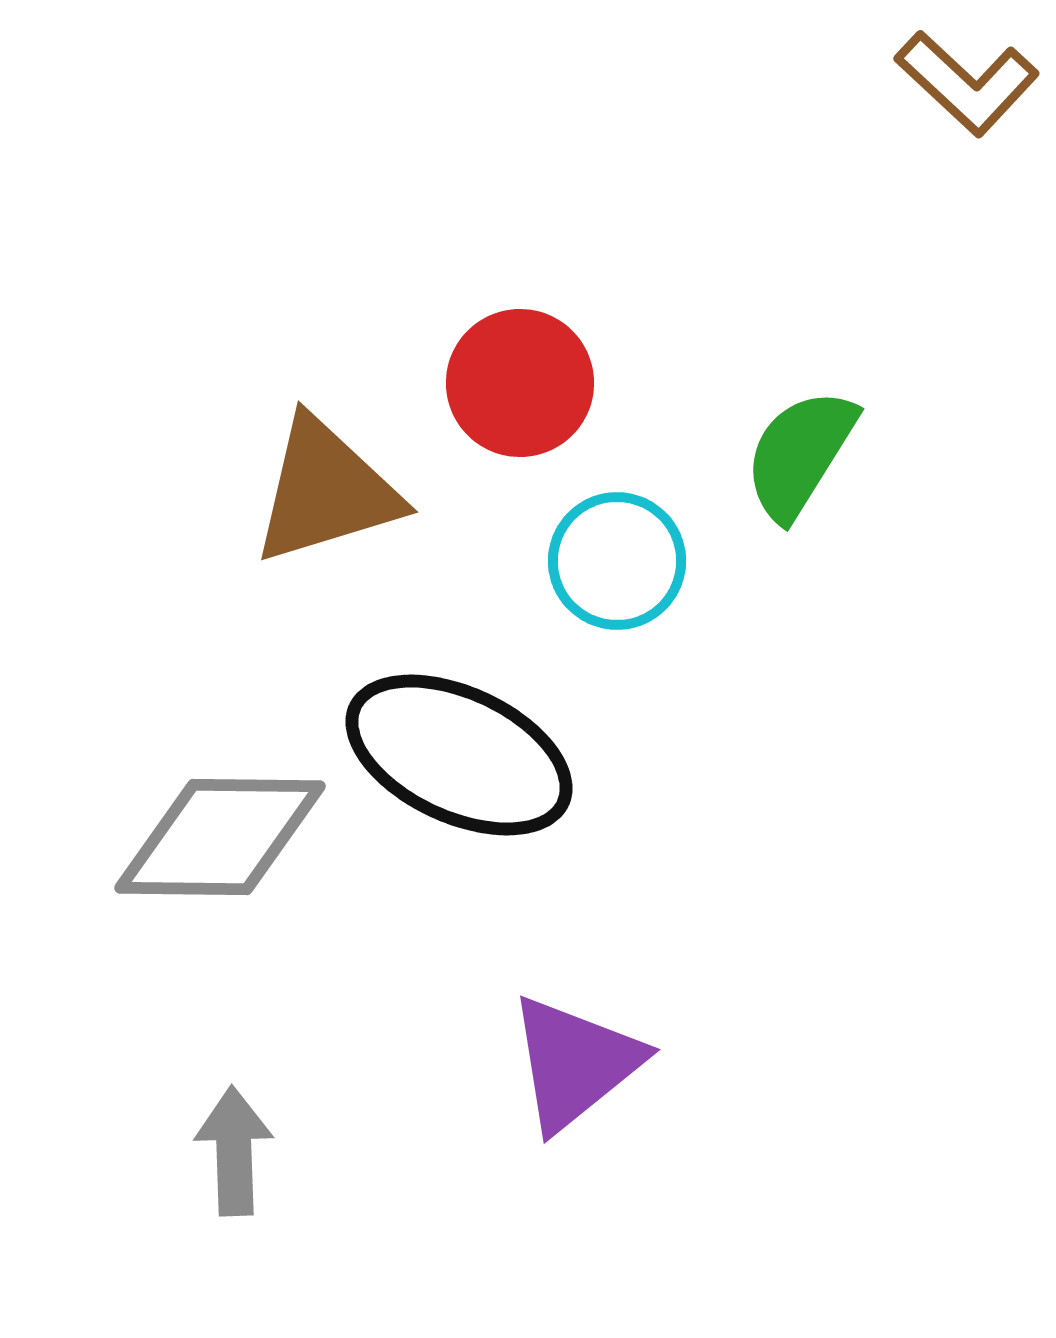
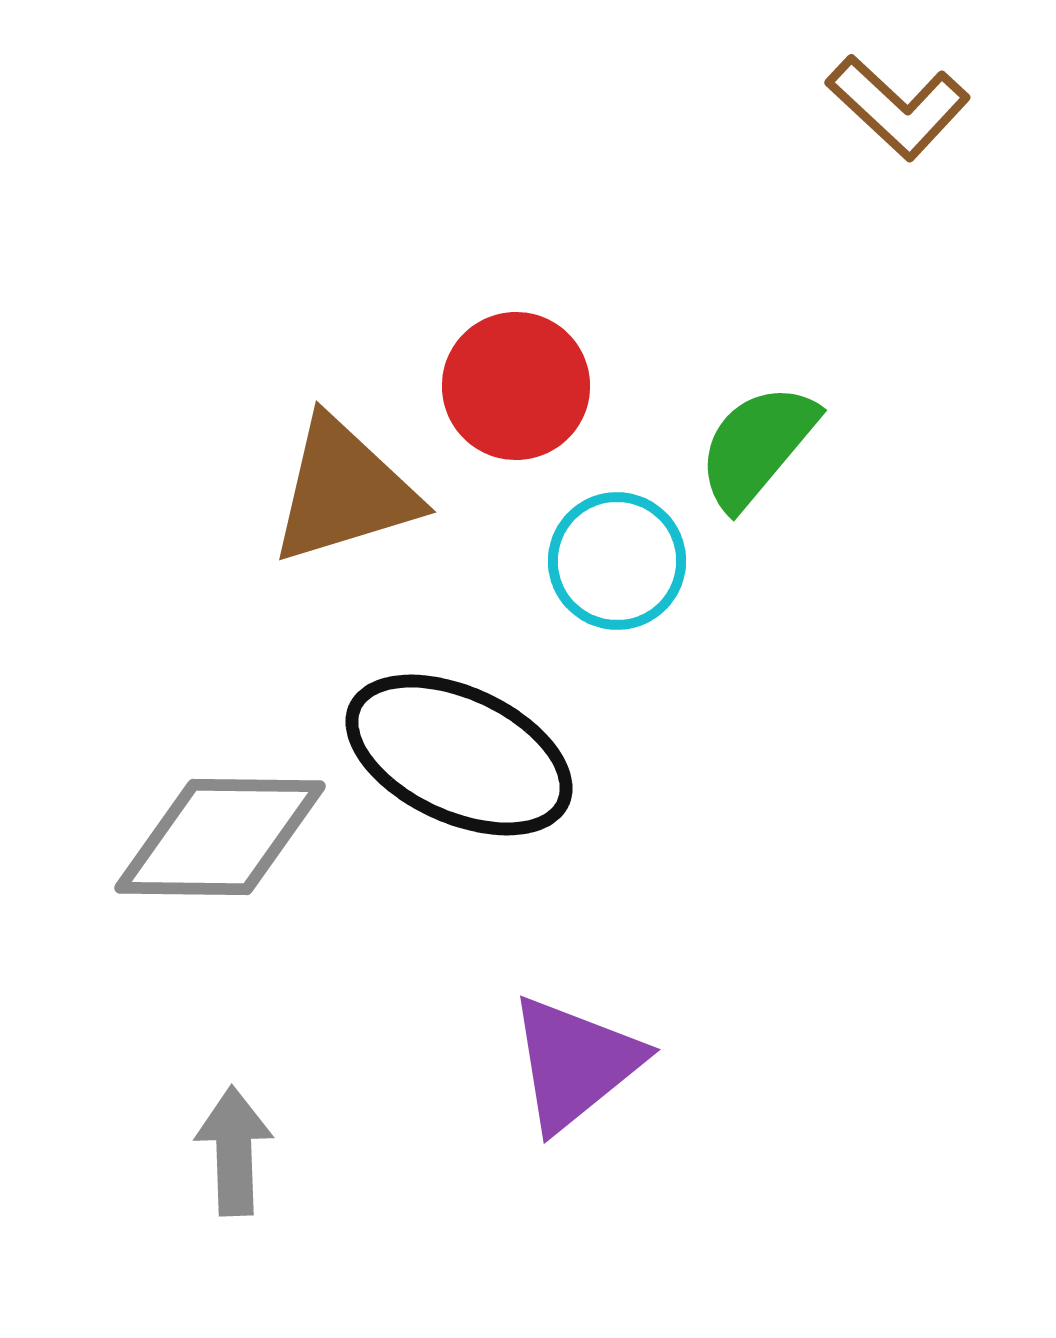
brown L-shape: moved 69 px left, 24 px down
red circle: moved 4 px left, 3 px down
green semicircle: moved 43 px left, 8 px up; rotated 8 degrees clockwise
brown triangle: moved 18 px right
